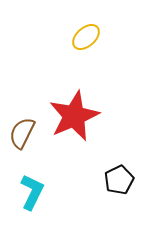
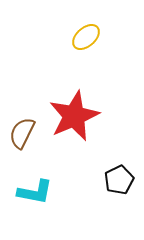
cyan L-shape: moved 3 px right; rotated 75 degrees clockwise
